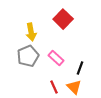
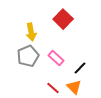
black line: rotated 24 degrees clockwise
red line: moved 1 px left, 1 px down; rotated 24 degrees counterclockwise
